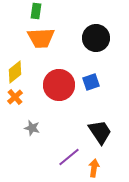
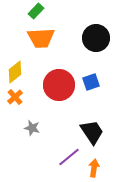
green rectangle: rotated 35 degrees clockwise
black trapezoid: moved 8 px left
